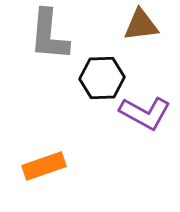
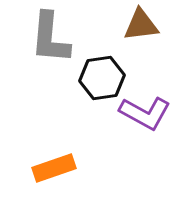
gray L-shape: moved 1 px right, 3 px down
black hexagon: rotated 6 degrees counterclockwise
orange rectangle: moved 10 px right, 2 px down
